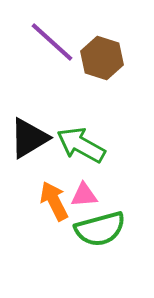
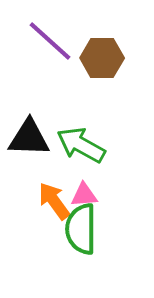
purple line: moved 2 px left, 1 px up
brown hexagon: rotated 18 degrees counterclockwise
black triangle: rotated 33 degrees clockwise
orange arrow: rotated 9 degrees counterclockwise
green semicircle: moved 19 px left; rotated 105 degrees clockwise
